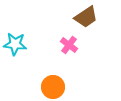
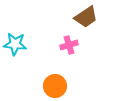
pink cross: rotated 36 degrees clockwise
orange circle: moved 2 px right, 1 px up
